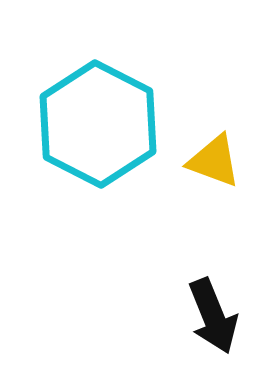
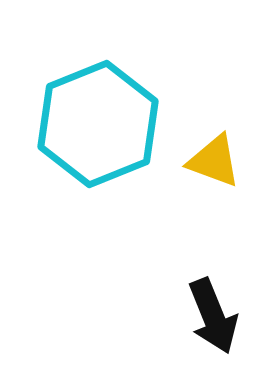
cyan hexagon: rotated 11 degrees clockwise
